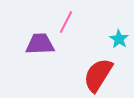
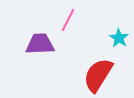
pink line: moved 2 px right, 2 px up
cyan star: moved 1 px up
